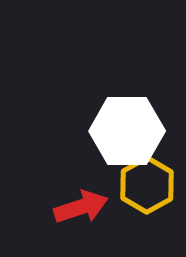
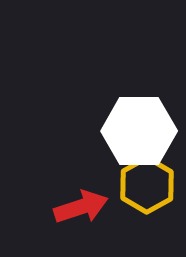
white hexagon: moved 12 px right
